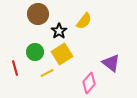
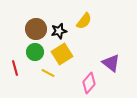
brown circle: moved 2 px left, 15 px down
black star: rotated 21 degrees clockwise
yellow line: moved 1 px right; rotated 56 degrees clockwise
